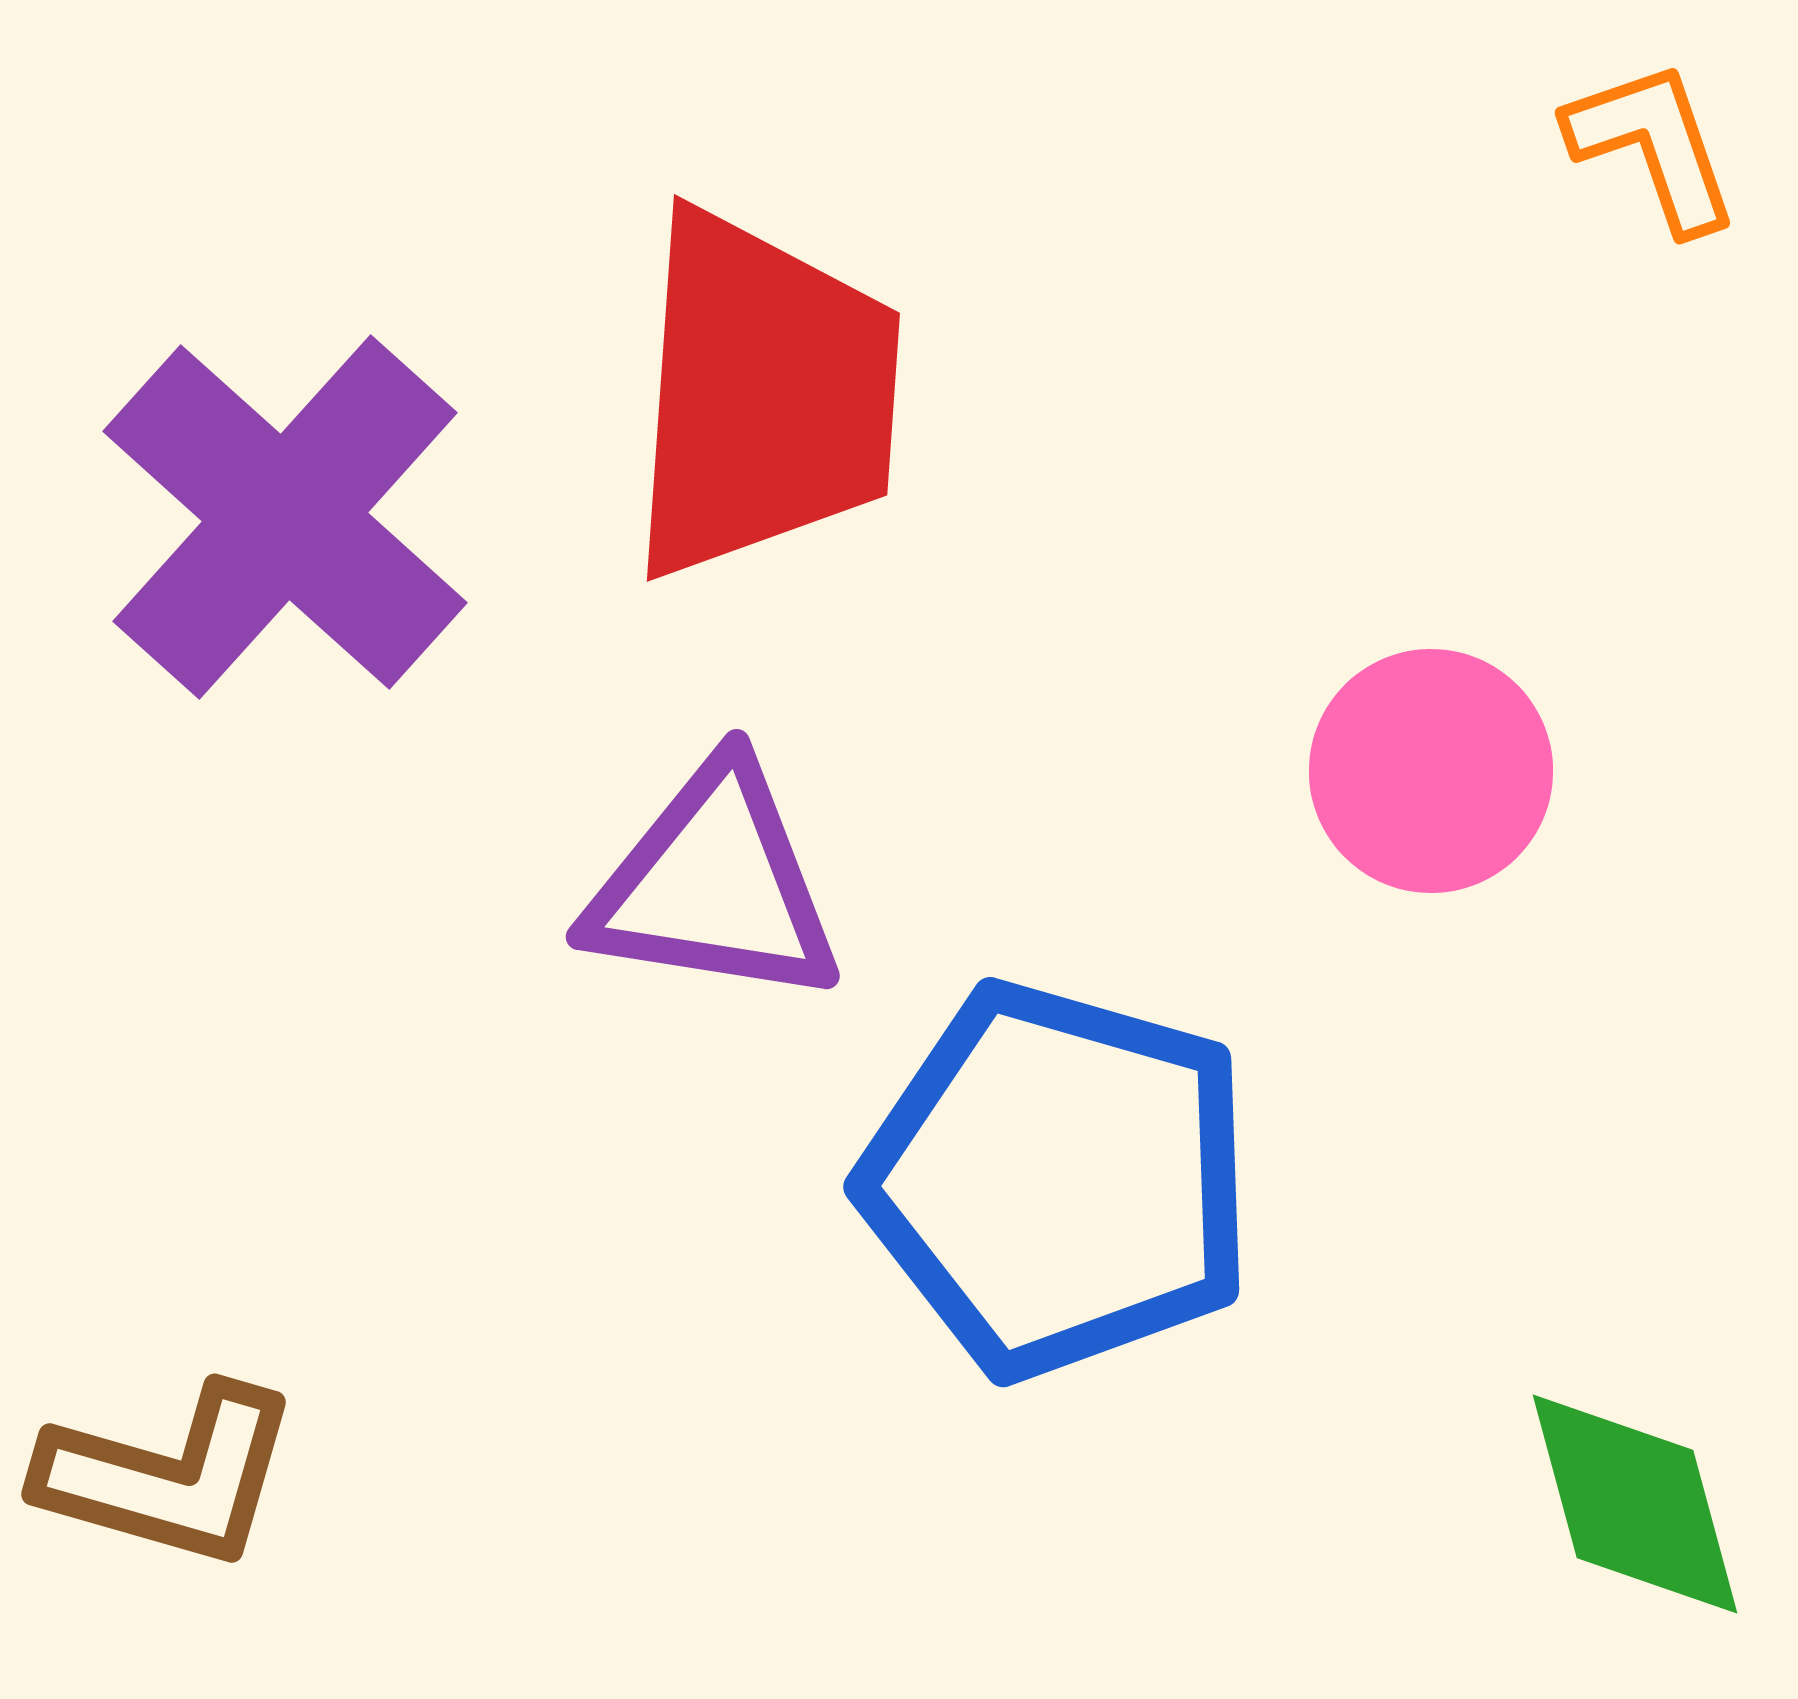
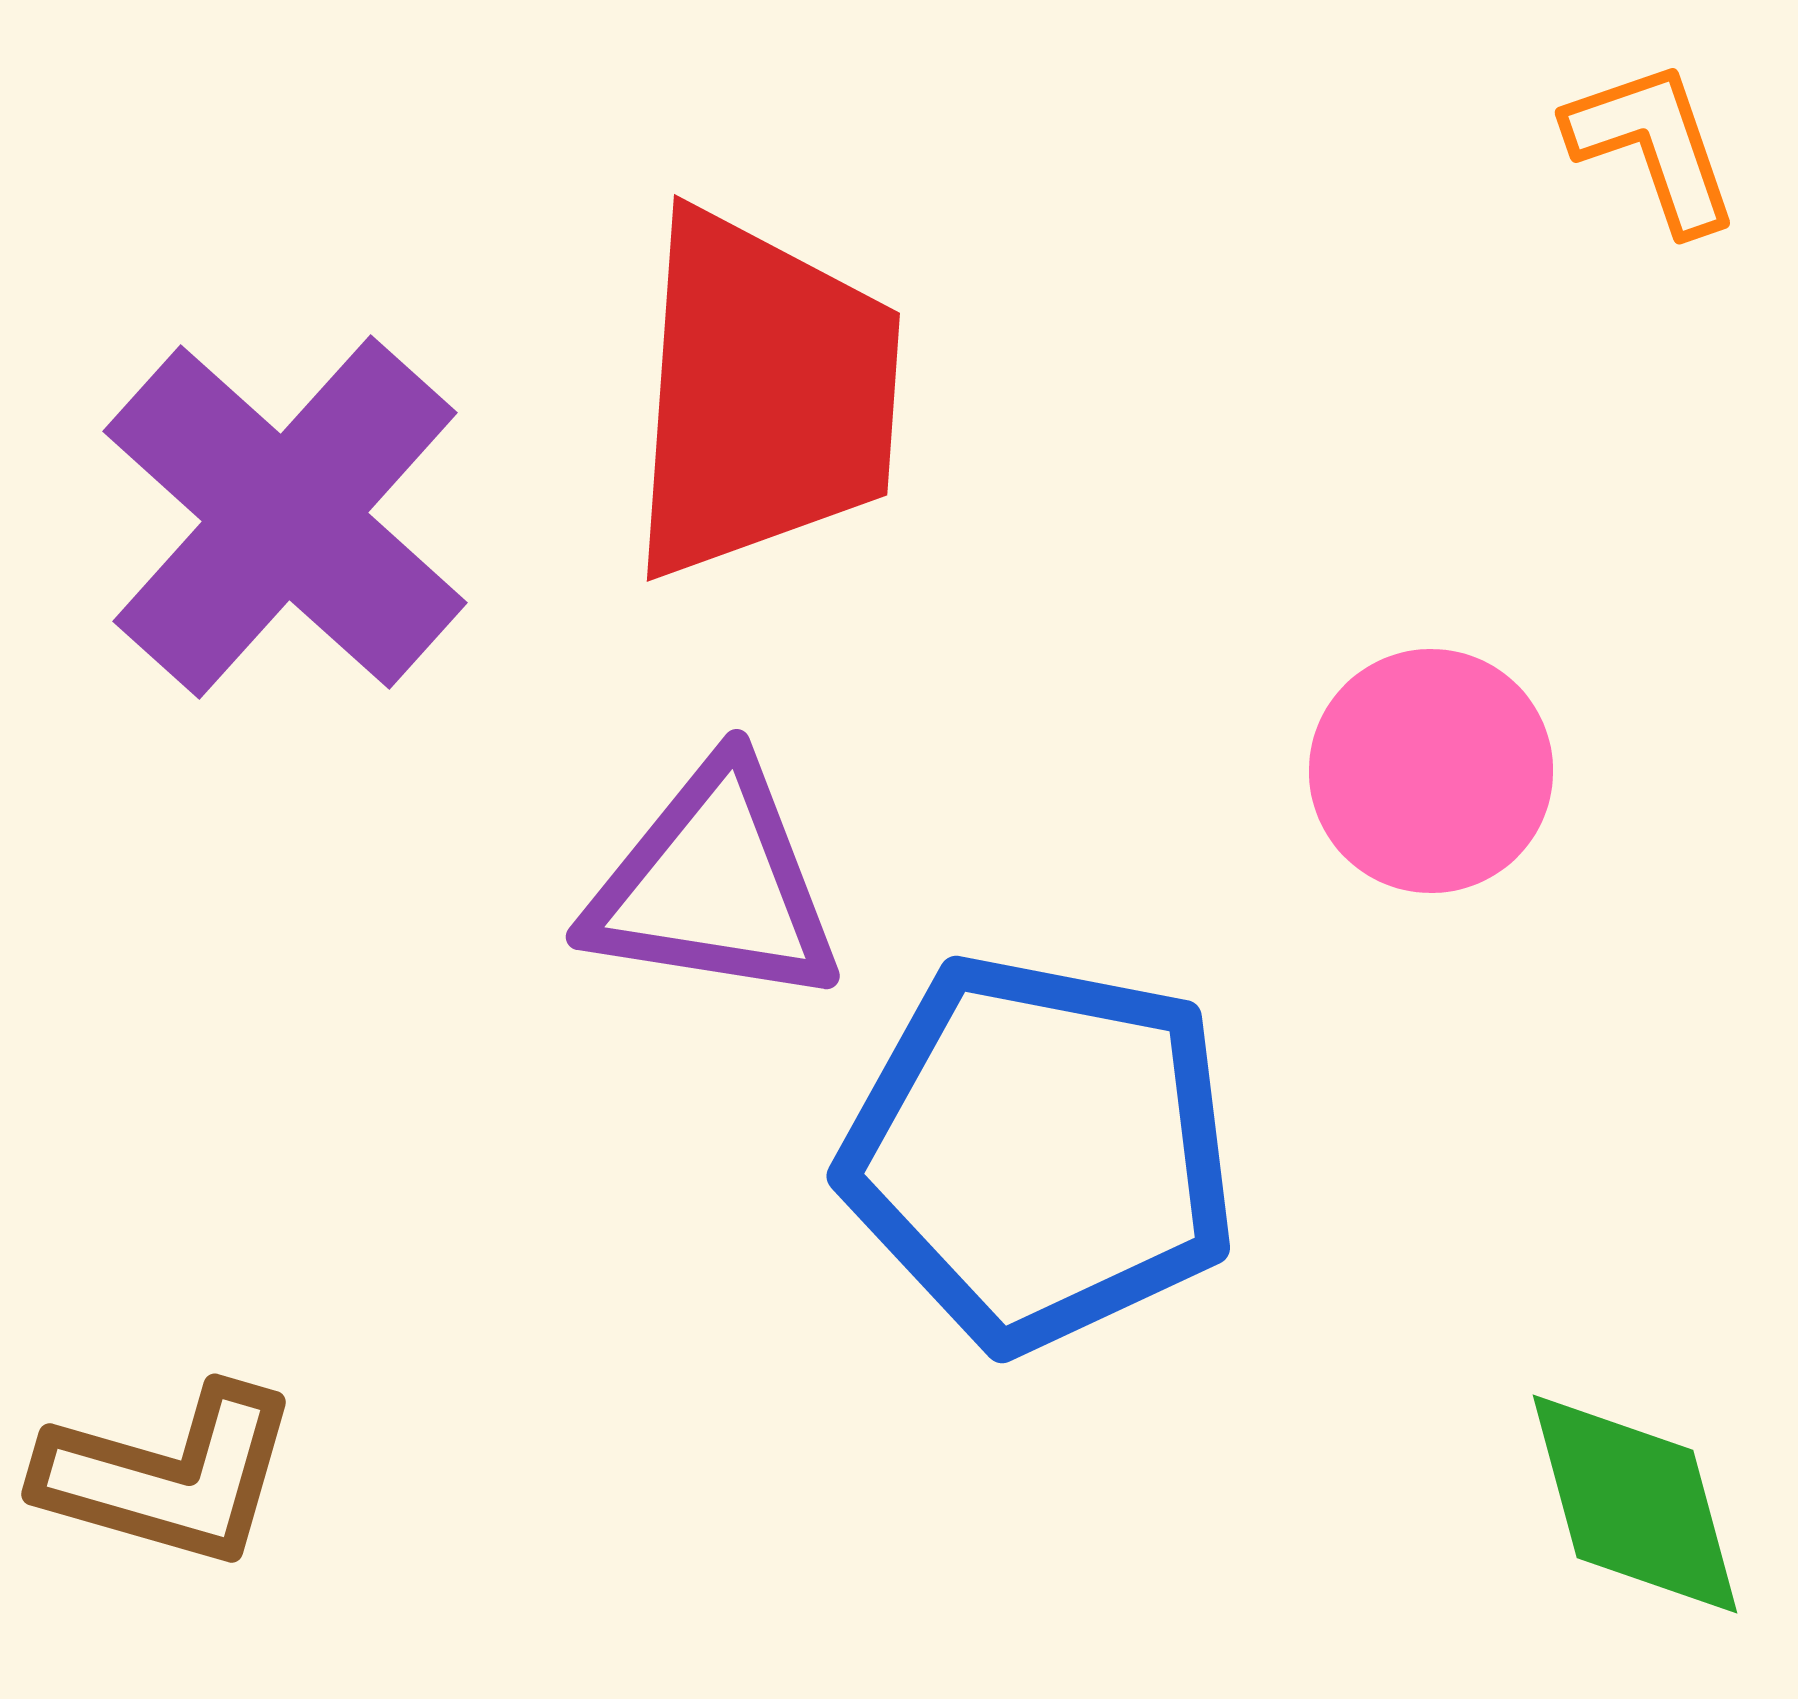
blue pentagon: moved 18 px left, 28 px up; rotated 5 degrees counterclockwise
